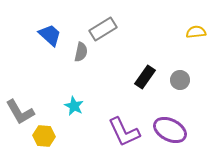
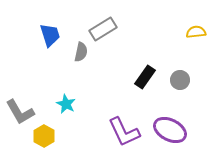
blue trapezoid: rotated 30 degrees clockwise
cyan star: moved 8 px left, 2 px up
yellow hexagon: rotated 25 degrees clockwise
